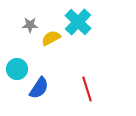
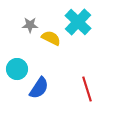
yellow semicircle: rotated 54 degrees clockwise
